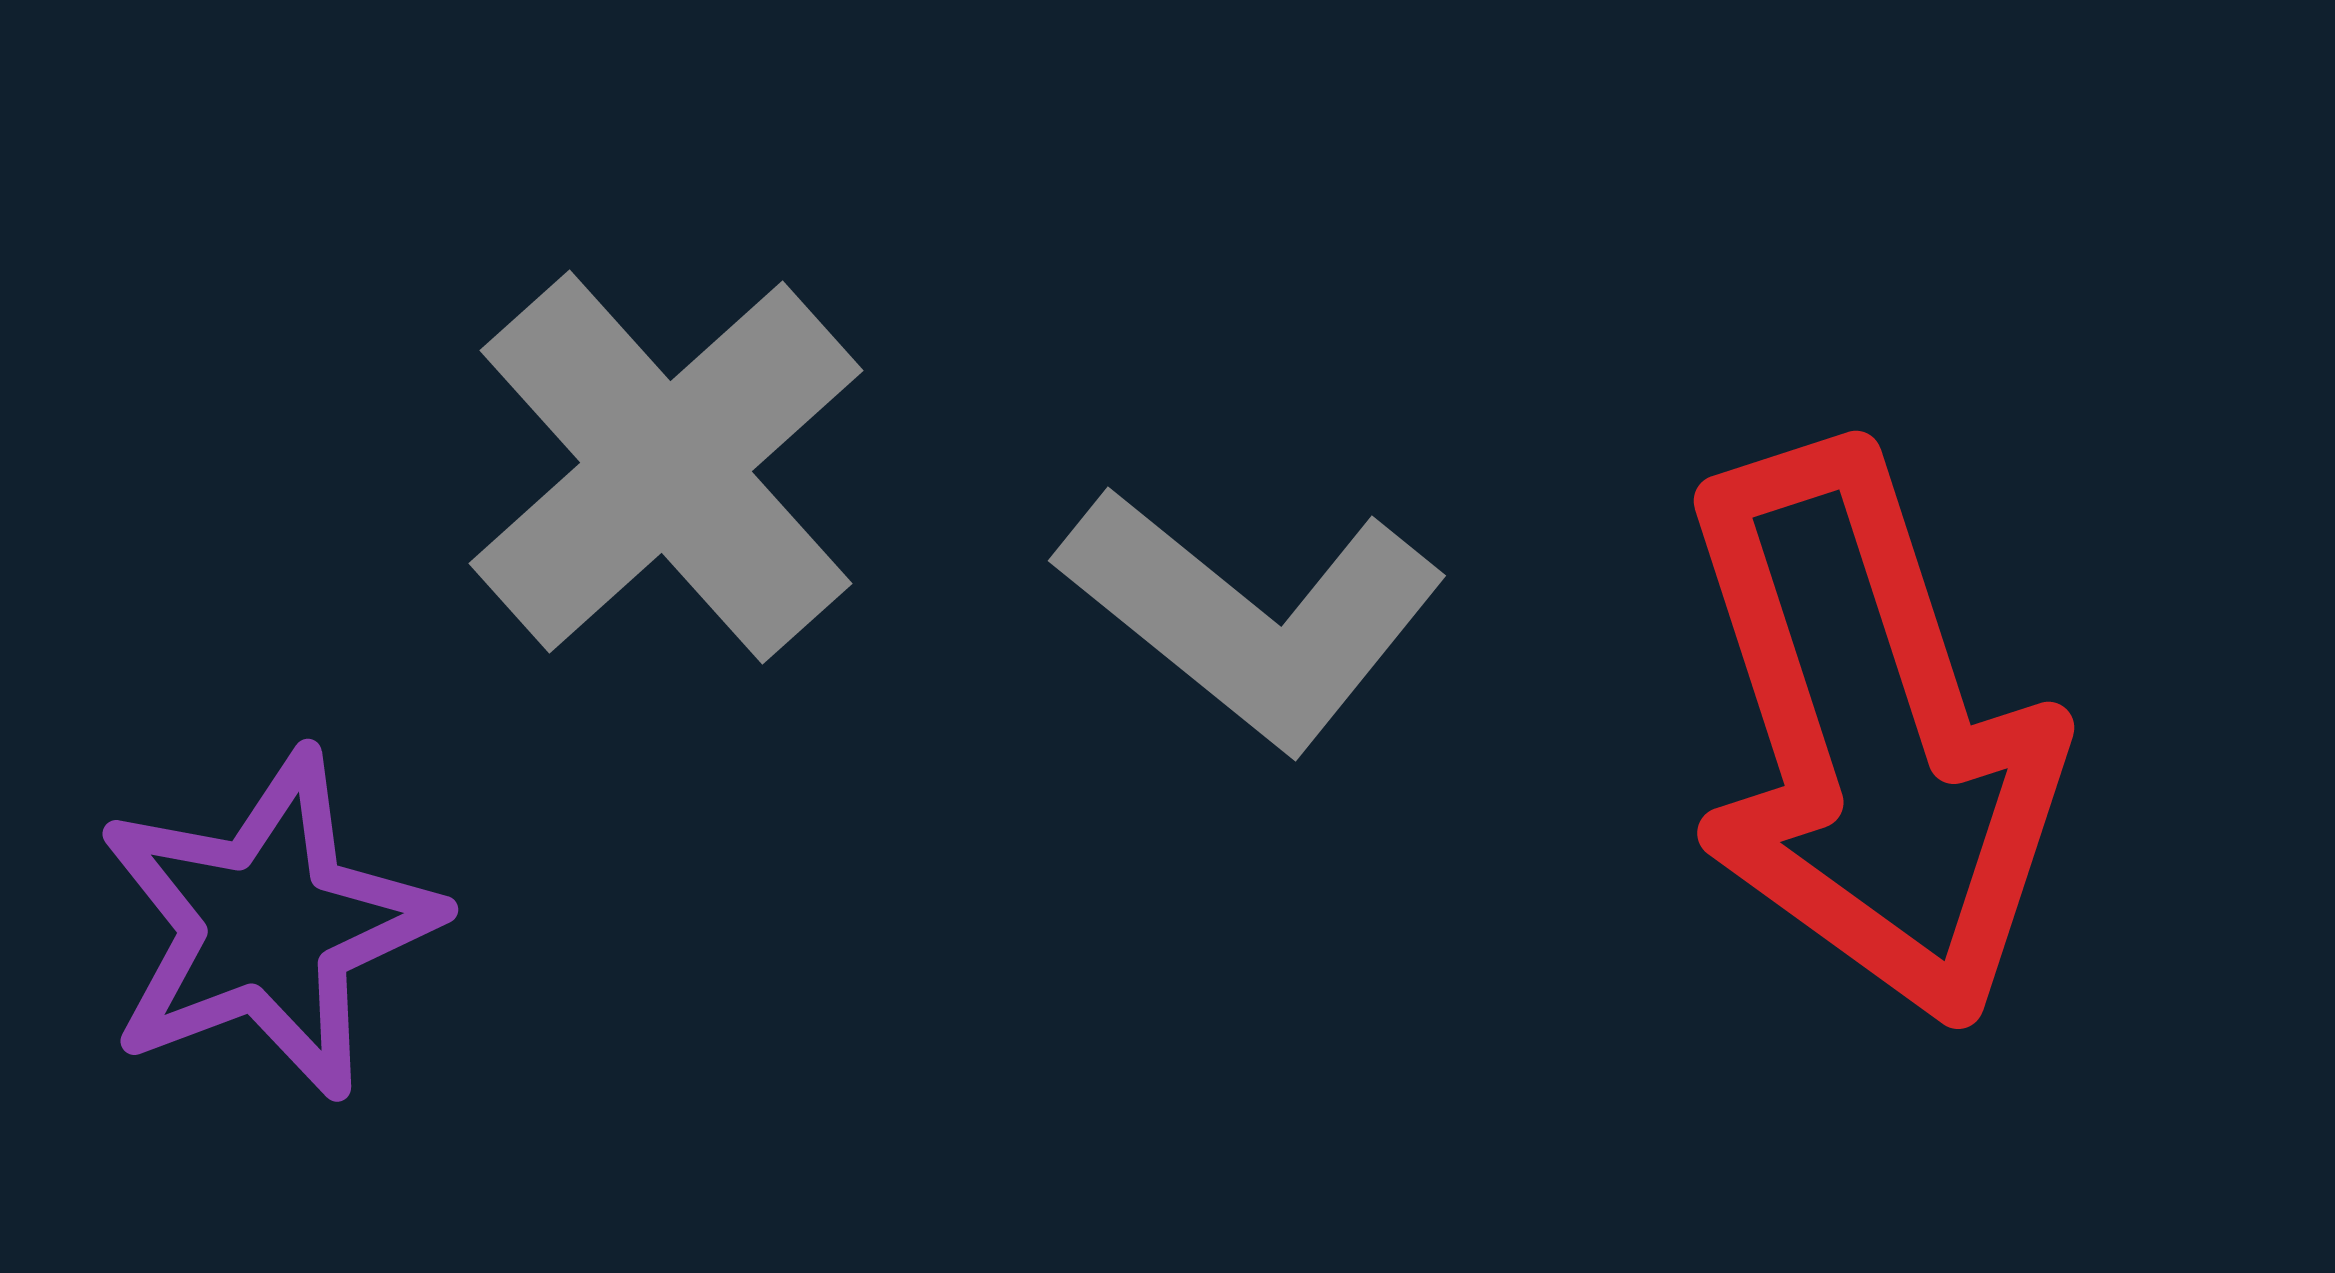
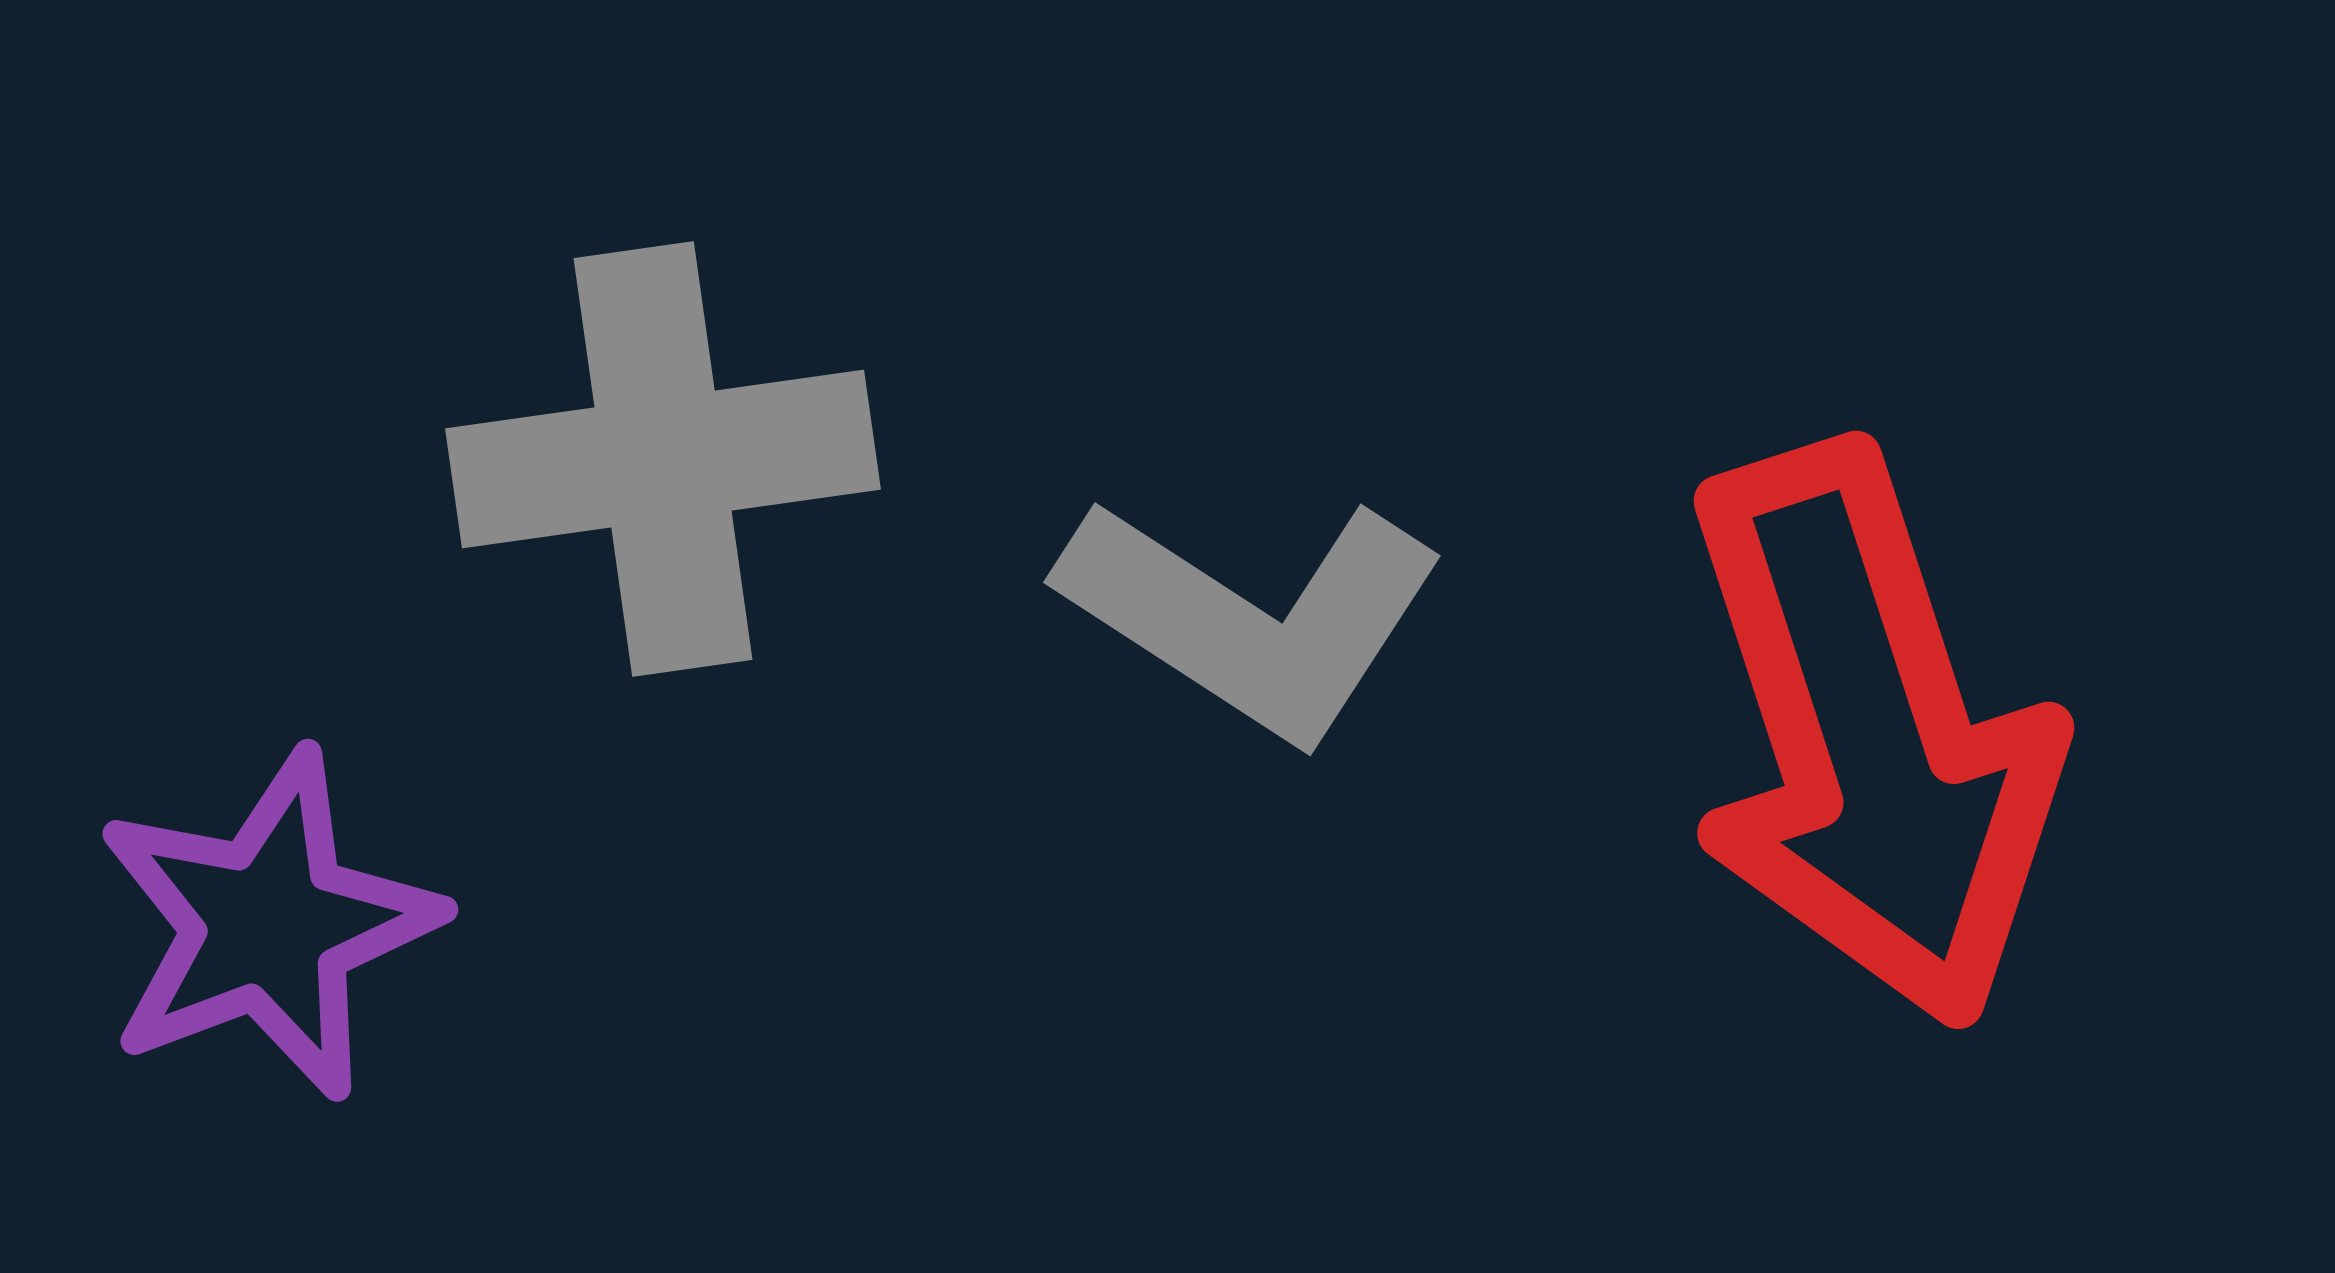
gray cross: moved 3 px left, 8 px up; rotated 34 degrees clockwise
gray L-shape: rotated 6 degrees counterclockwise
